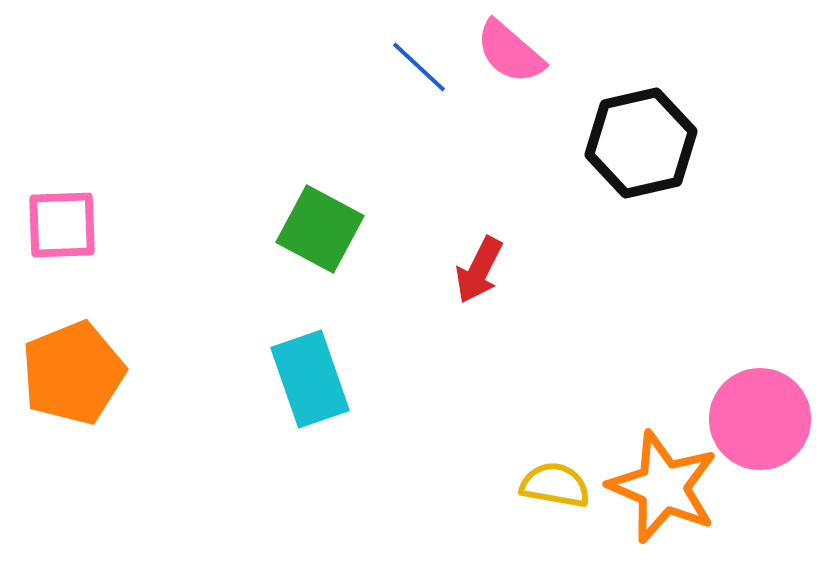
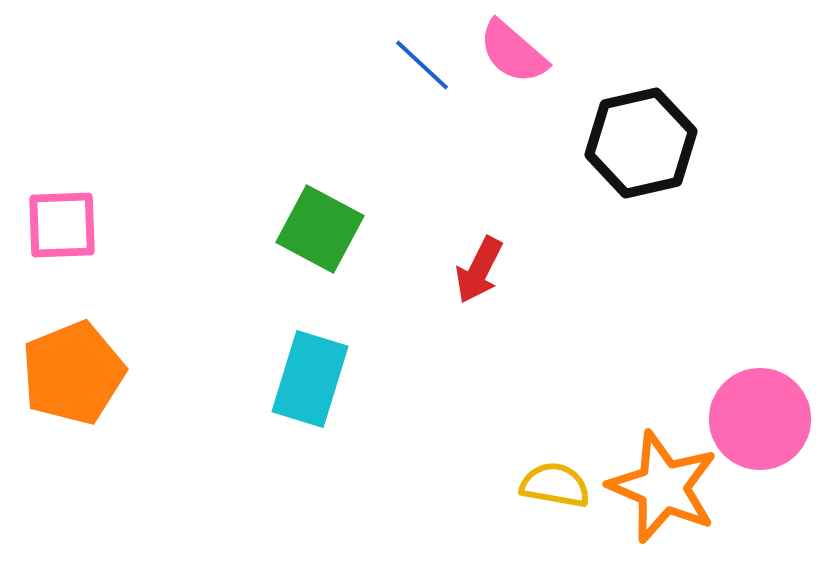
pink semicircle: moved 3 px right
blue line: moved 3 px right, 2 px up
cyan rectangle: rotated 36 degrees clockwise
